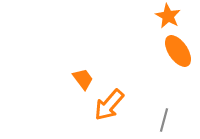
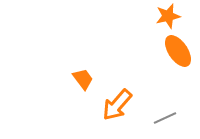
orange star: rotated 30 degrees clockwise
orange arrow: moved 8 px right
gray line: moved 1 px right, 2 px up; rotated 50 degrees clockwise
